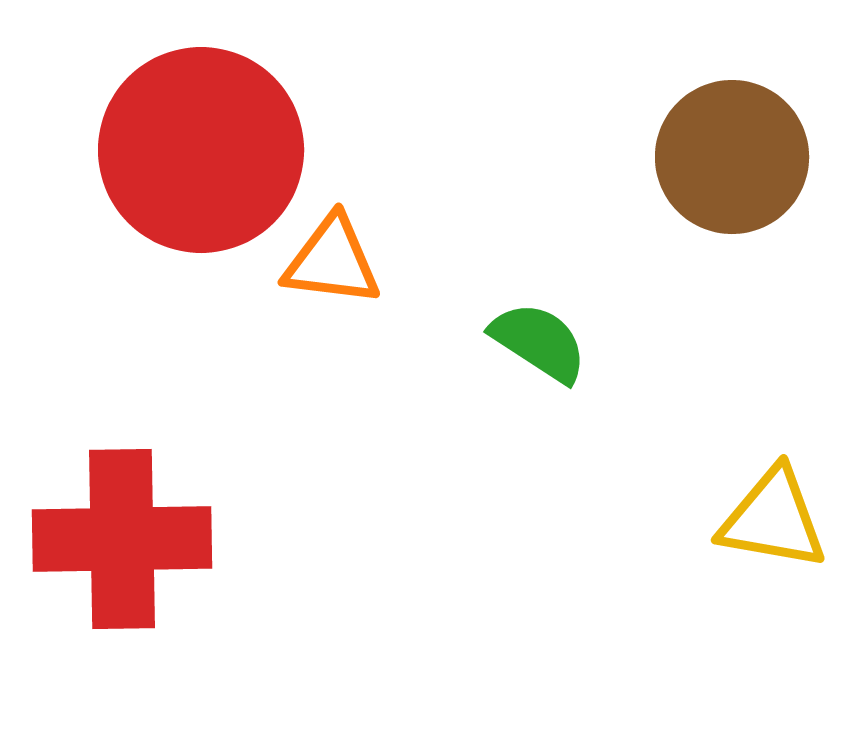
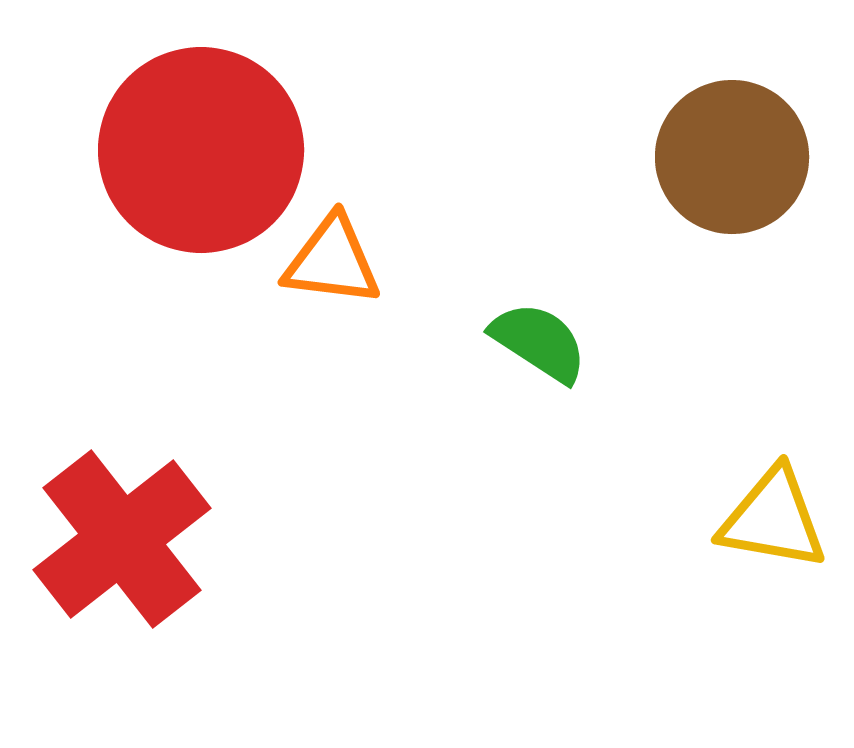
red cross: rotated 37 degrees counterclockwise
